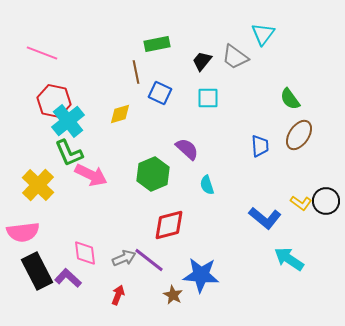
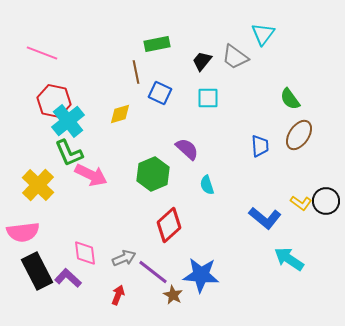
red diamond: rotated 28 degrees counterclockwise
purple line: moved 4 px right, 12 px down
